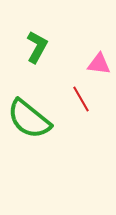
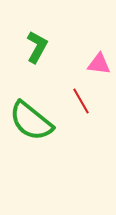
red line: moved 2 px down
green semicircle: moved 2 px right, 2 px down
